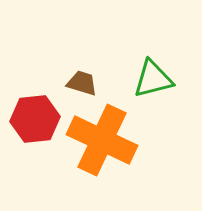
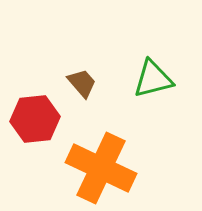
brown trapezoid: rotated 32 degrees clockwise
orange cross: moved 1 px left, 28 px down
